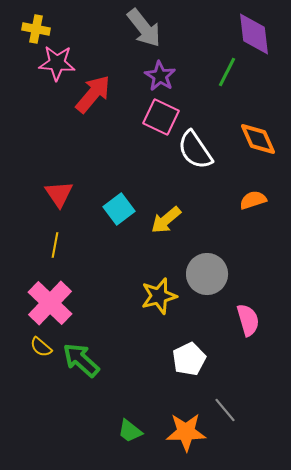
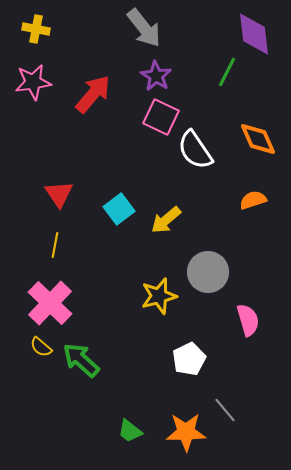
pink star: moved 24 px left, 19 px down; rotated 12 degrees counterclockwise
purple star: moved 4 px left
gray circle: moved 1 px right, 2 px up
